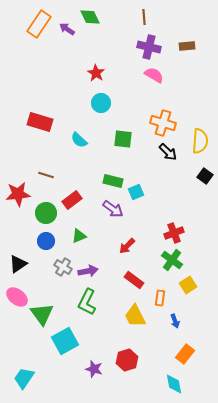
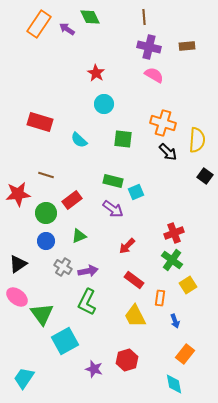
cyan circle at (101, 103): moved 3 px right, 1 px down
yellow semicircle at (200, 141): moved 3 px left, 1 px up
